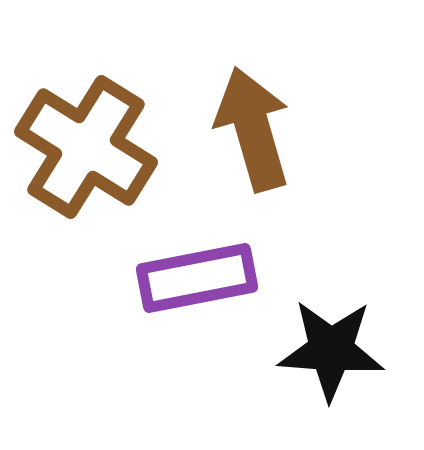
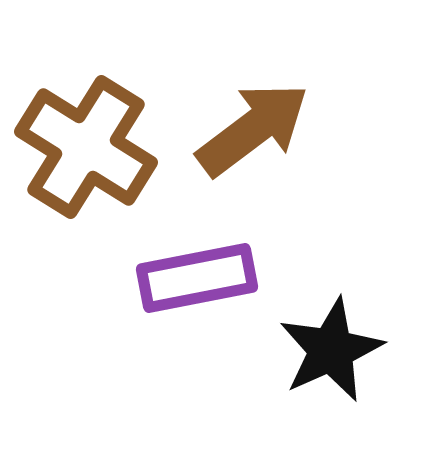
brown arrow: rotated 69 degrees clockwise
black star: rotated 28 degrees counterclockwise
